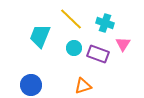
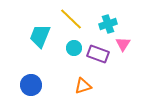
cyan cross: moved 3 px right, 1 px down; rotated 36 degrees counterclockwise
